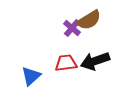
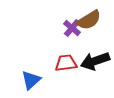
blue triangle: moved 4 px down
